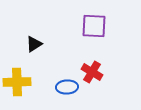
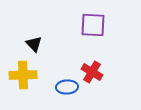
purple square: moved 1 px left, 1 px up
black triangle: rotated 42 degrees counterclockwise
yellow cross: moved 6 px right, 7 px up
